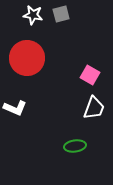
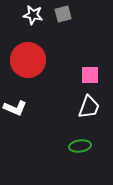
gray square: moved 2 px right
red circle: moved 1 px right, 2 px down
pink square: rotated 30 degrees counterclockwise
white trapezoid: moved 5 px left, 1 px up
green ellipse: moved 5 px right
